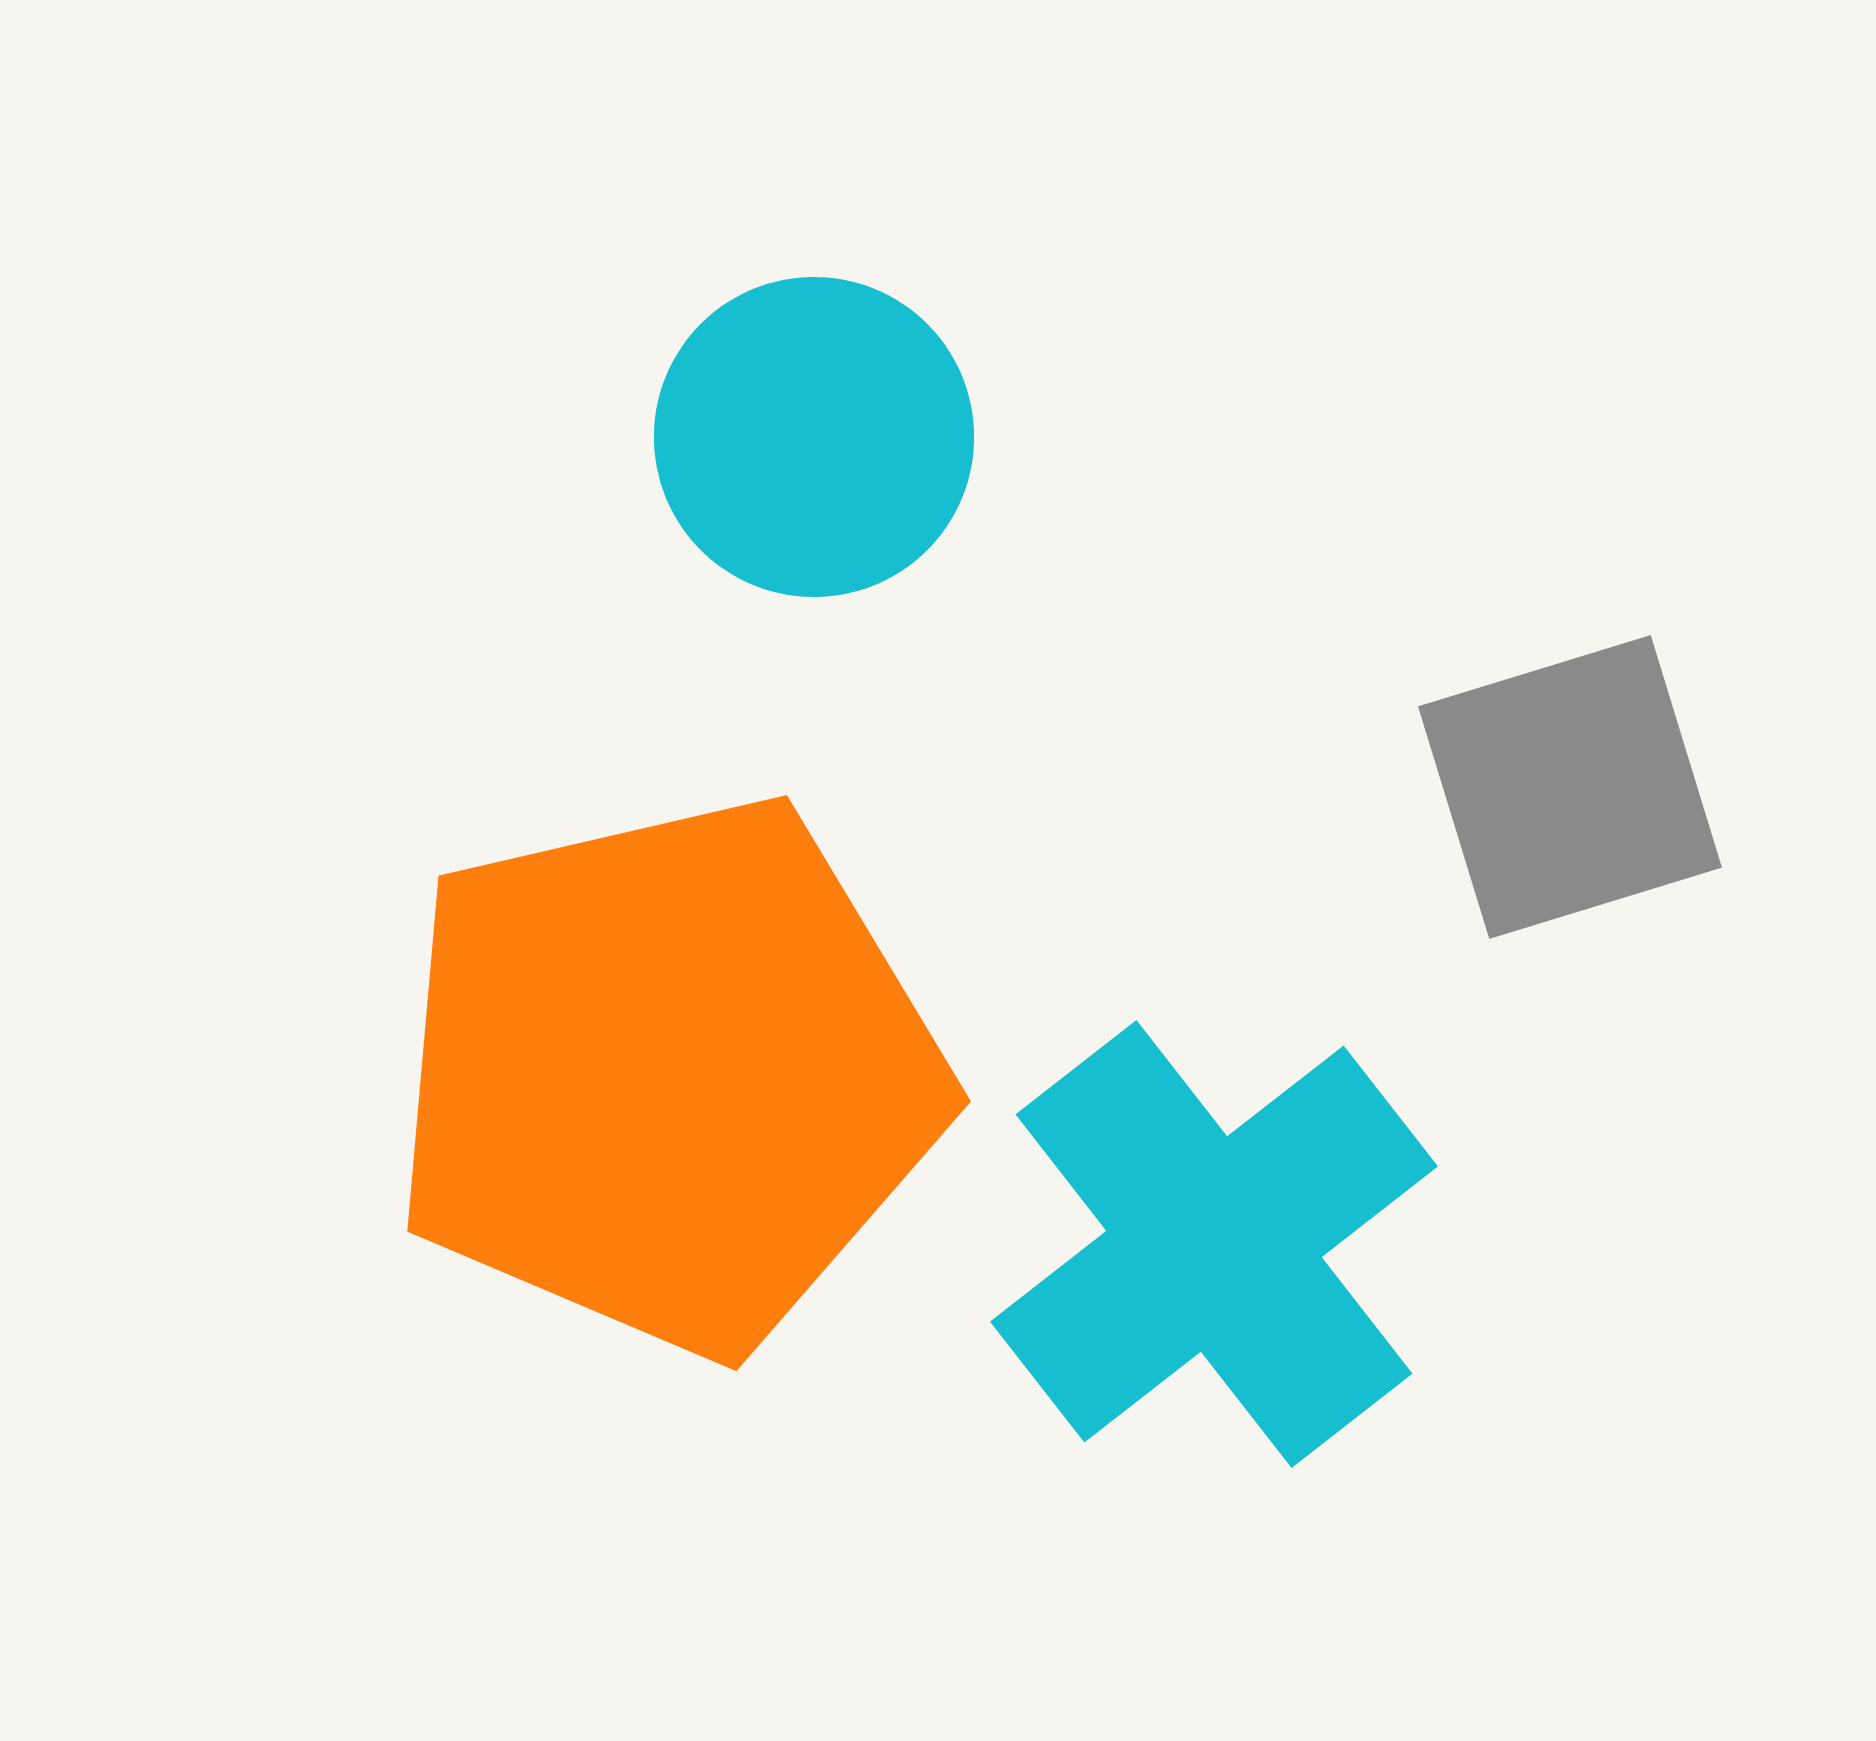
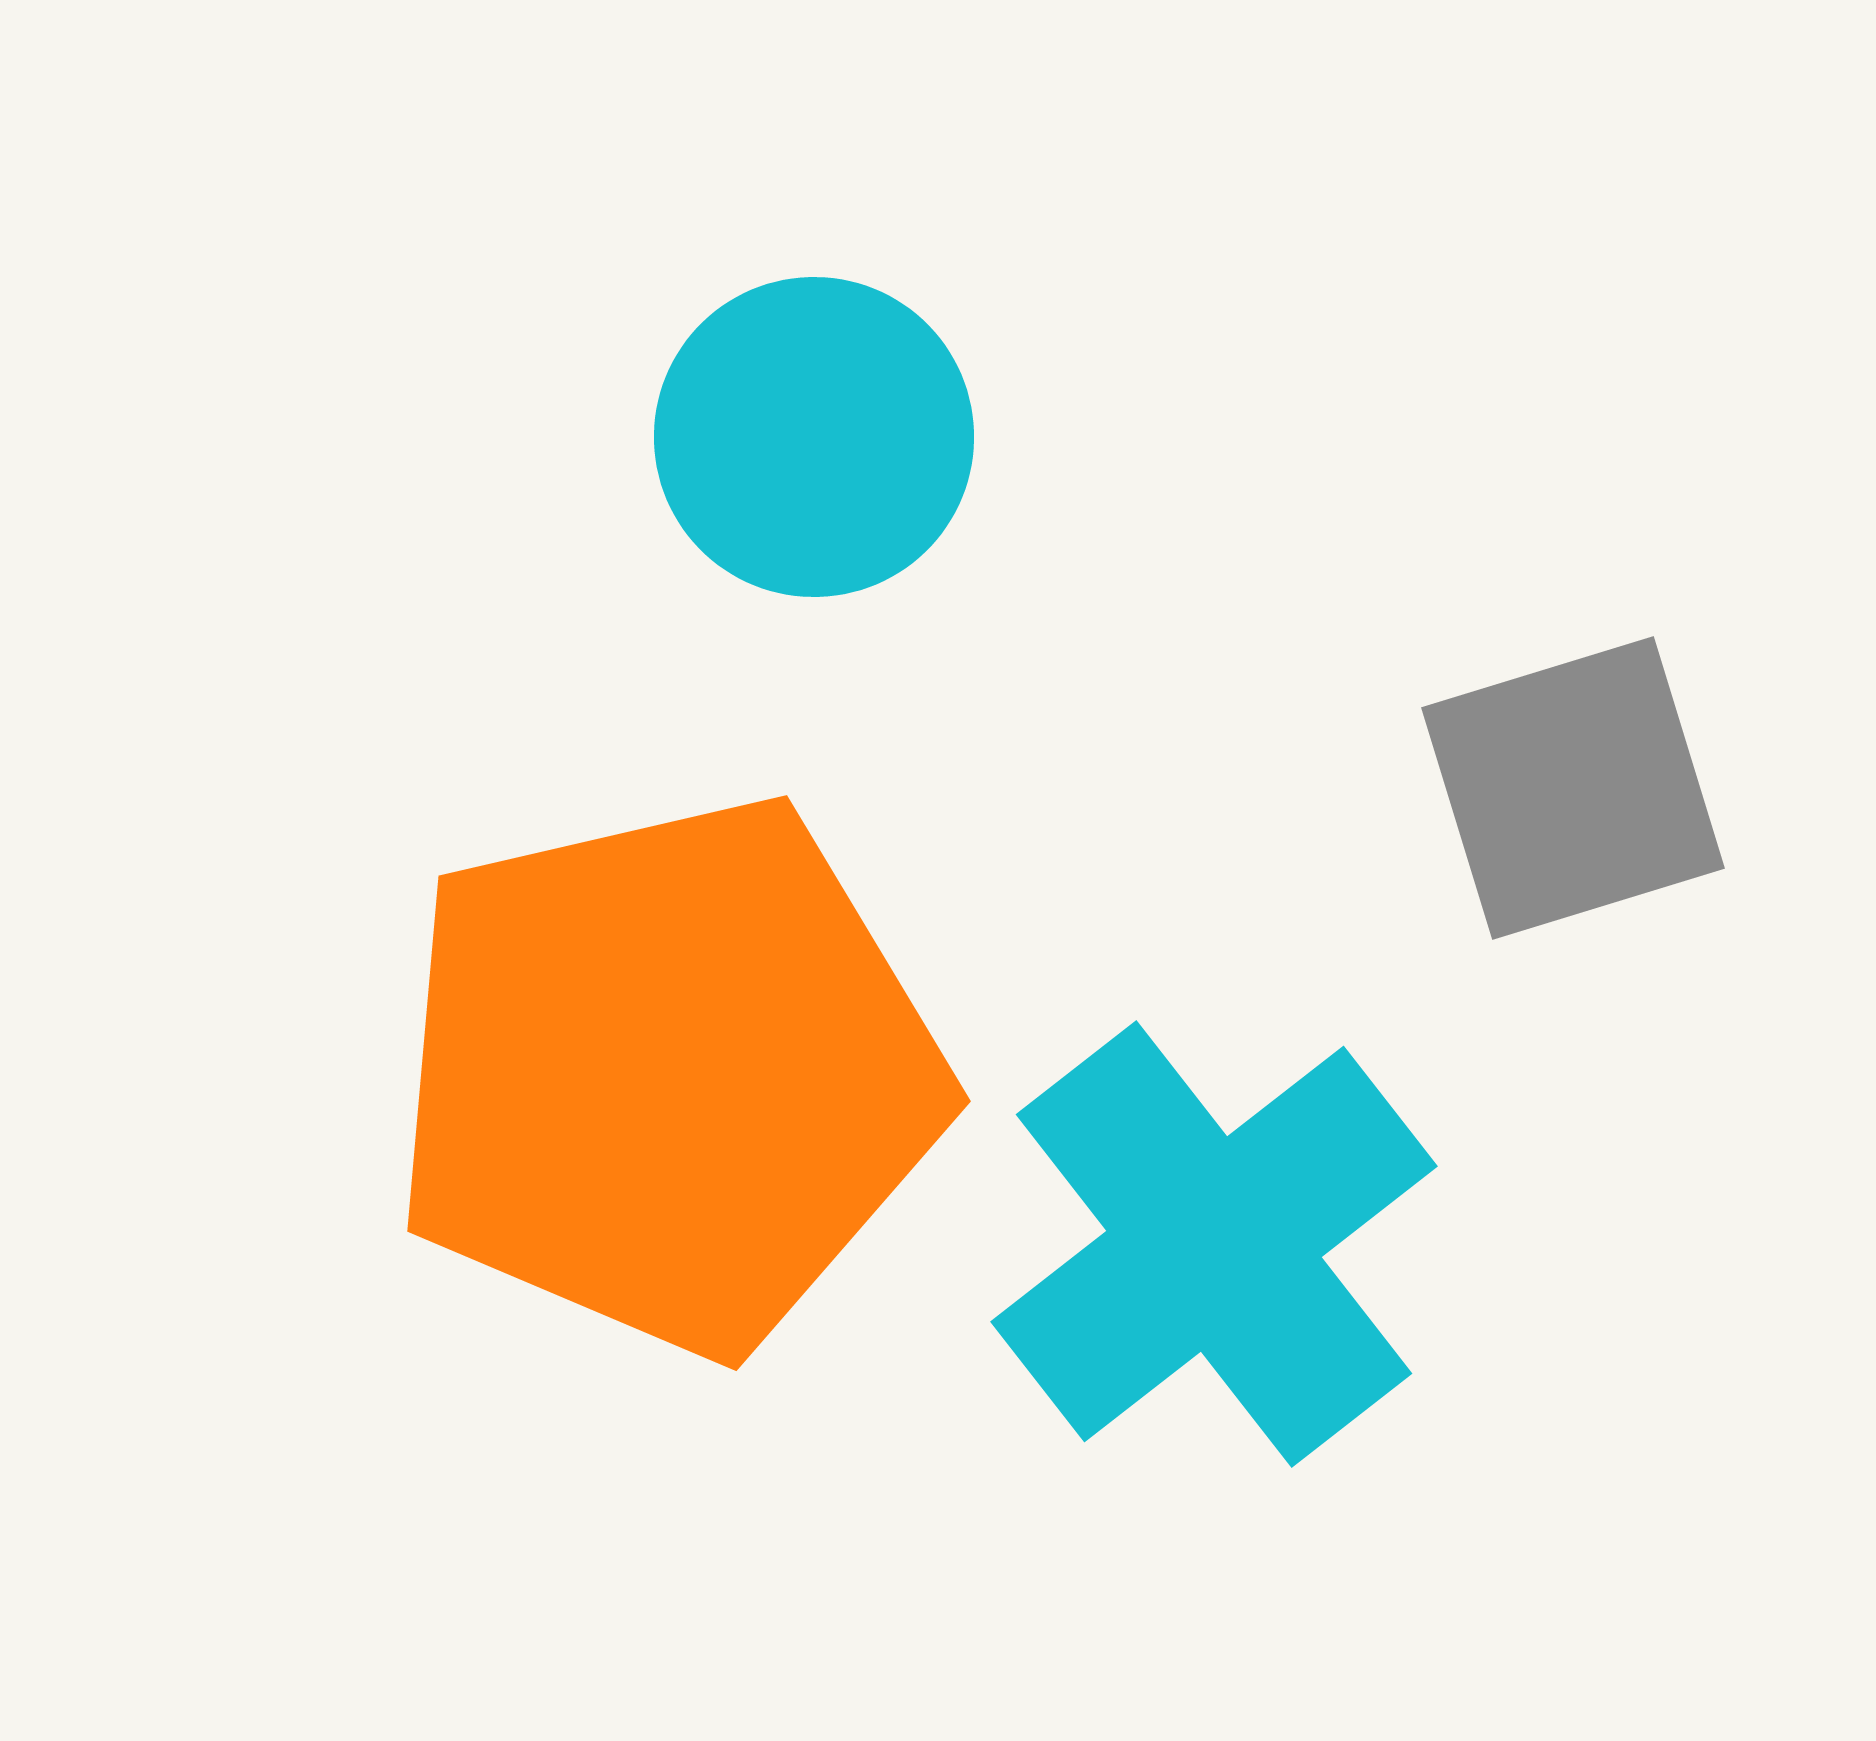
gray square: moved 3 px right, 1 px down
